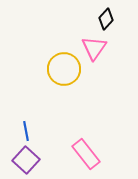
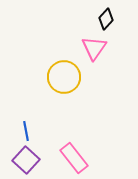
yellow circle: moved 8 px down
pink rectangle: moved 12 px left, 4 px down
